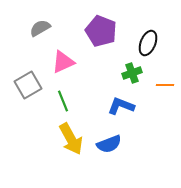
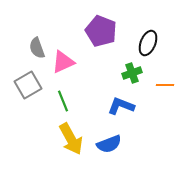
gray semicircle: moved 3 px left, 20 px down; rotated 80 degrees counterclockwise
